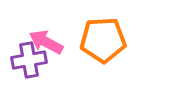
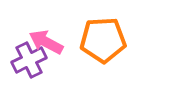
purple cross: rotated 16 degrees counterclockwise
